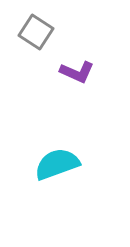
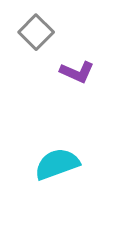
gray square: rotated 12 degrees clockwise
